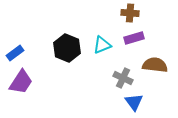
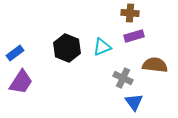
purple rectangle: moved 2 px up
cyan triangle: moved 2 px down
